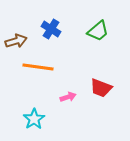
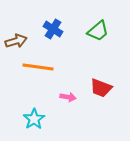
blue cross: moved 2 px right
pink arrow: rotated 28 degrees clockwise
